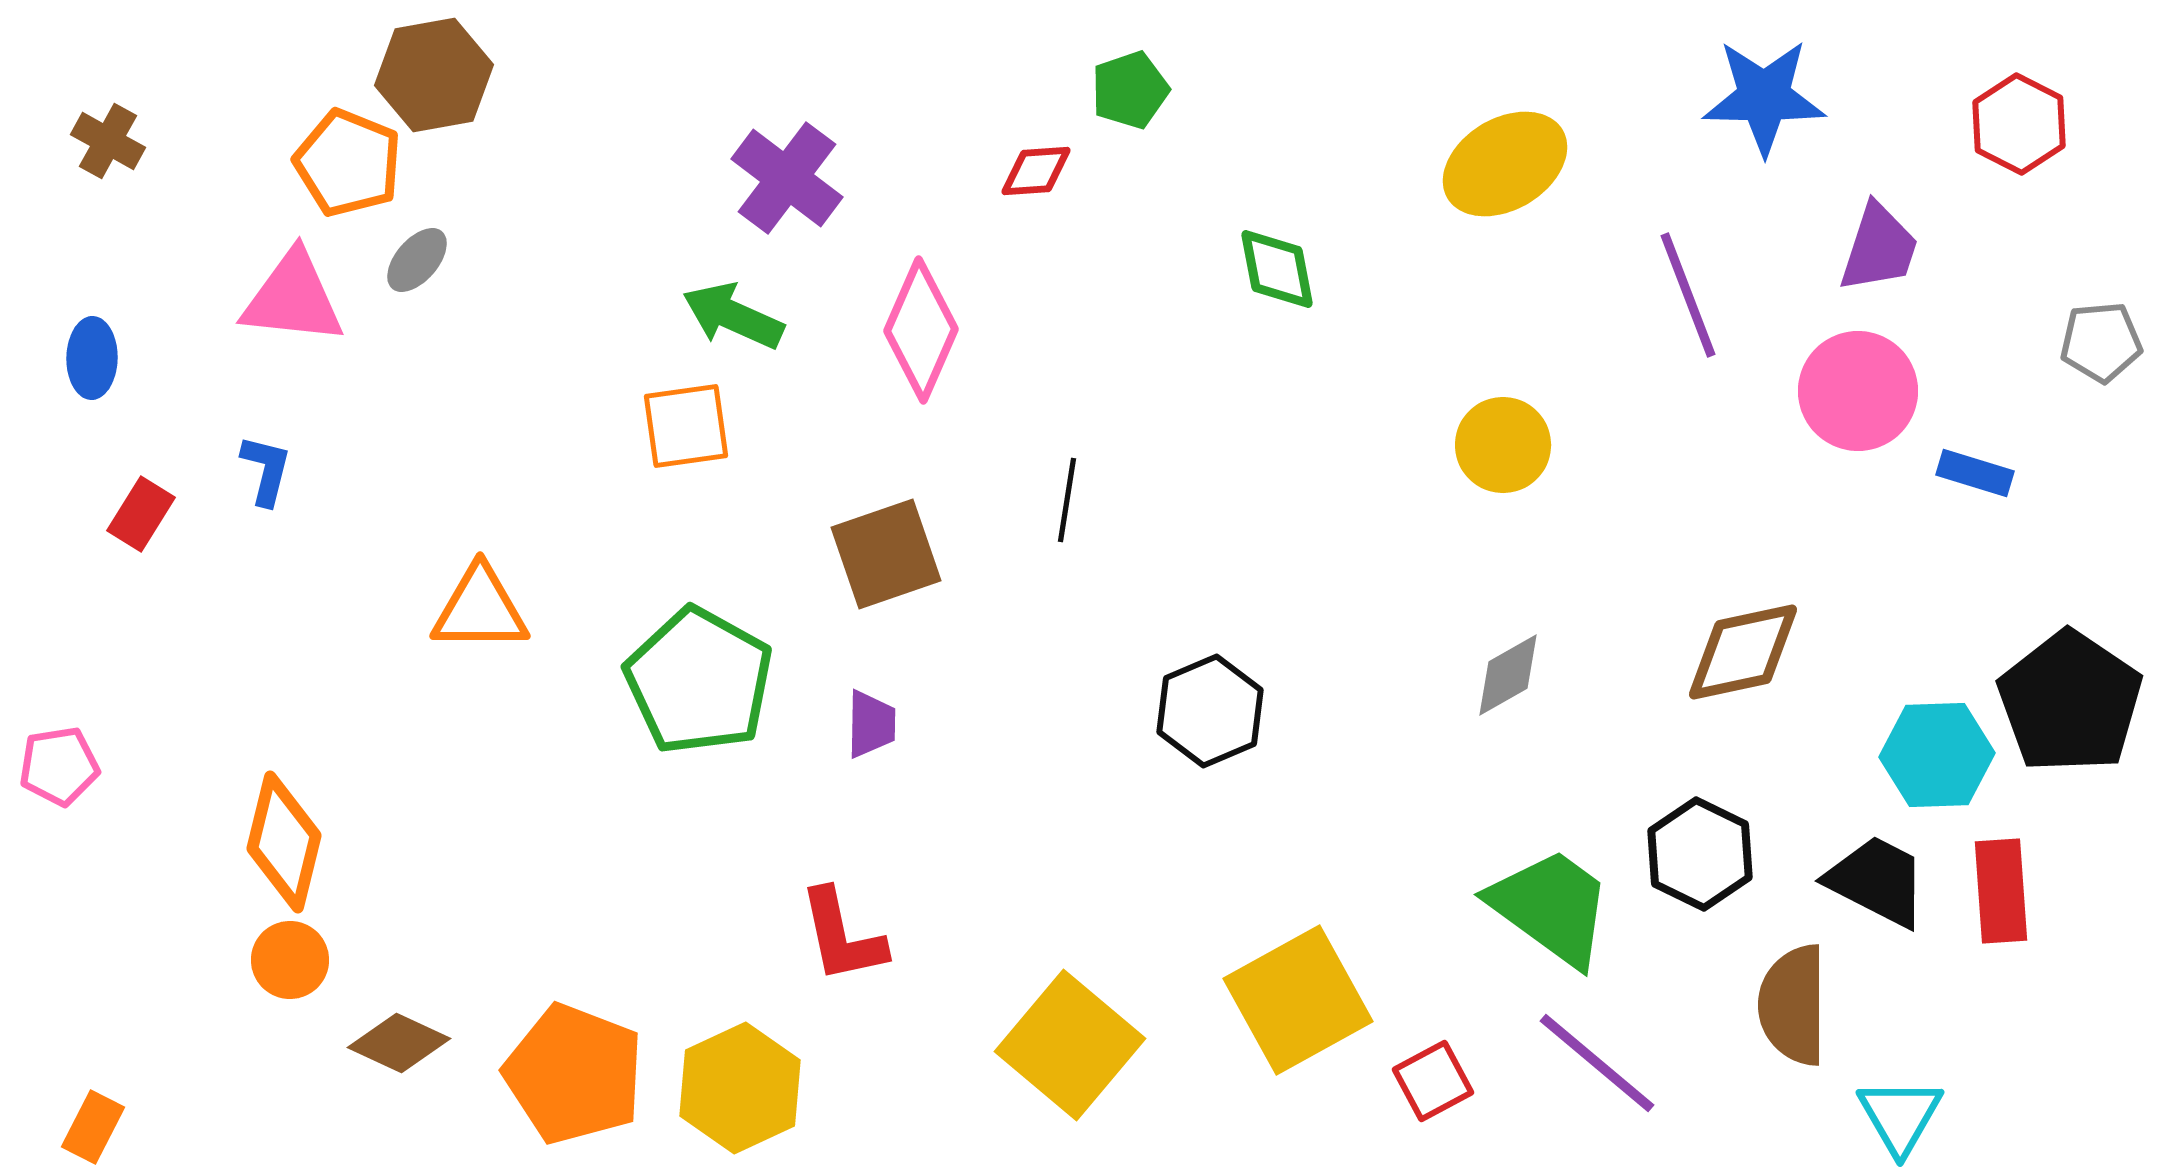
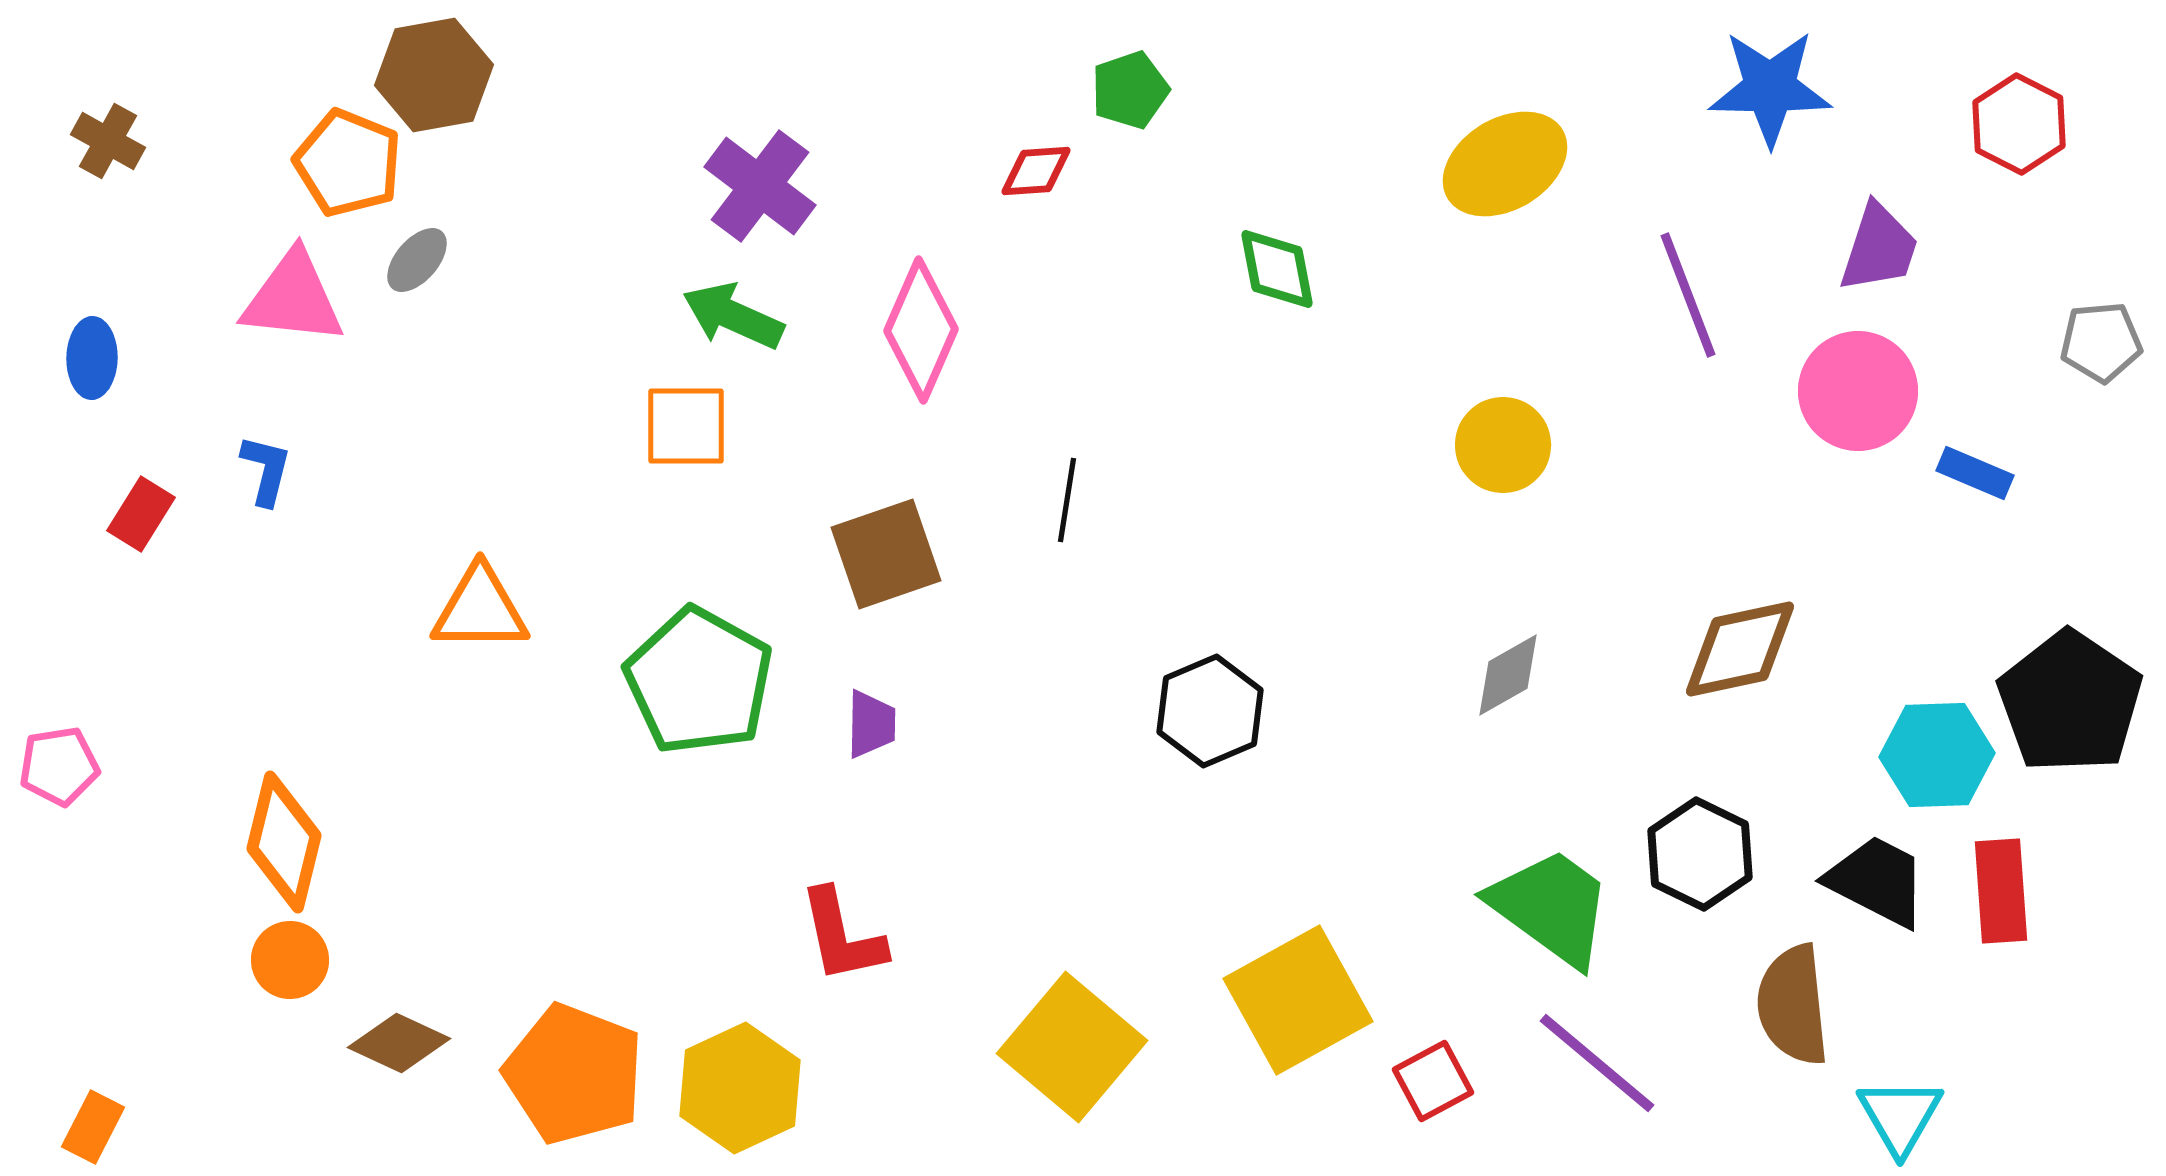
blue star at (1764, 97): moved 6 px right, 9 px up
purple cross at (787, 178): moved 27 px left, 8 px down
orange square at (686, 426): rotated 8 degrees clockwise
blue rectangle at (1975, 473): rotated 6 degrees clockwise
brown diamond at (1743, 652): moved 3 px left, 3 px up
brown semicircle at (1793, 1005): rotated 6 degrees counterclockwise
yellow square at (1070, 1045): moved 2 px right, 2 px down
